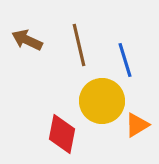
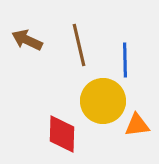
blue line: rotated 16 degrees clockwise
yellow circle: moved 1 px right
orange triangle: rotated 24 degrees clockwise
red diamond: rotated 9 degrees counterclockwise
